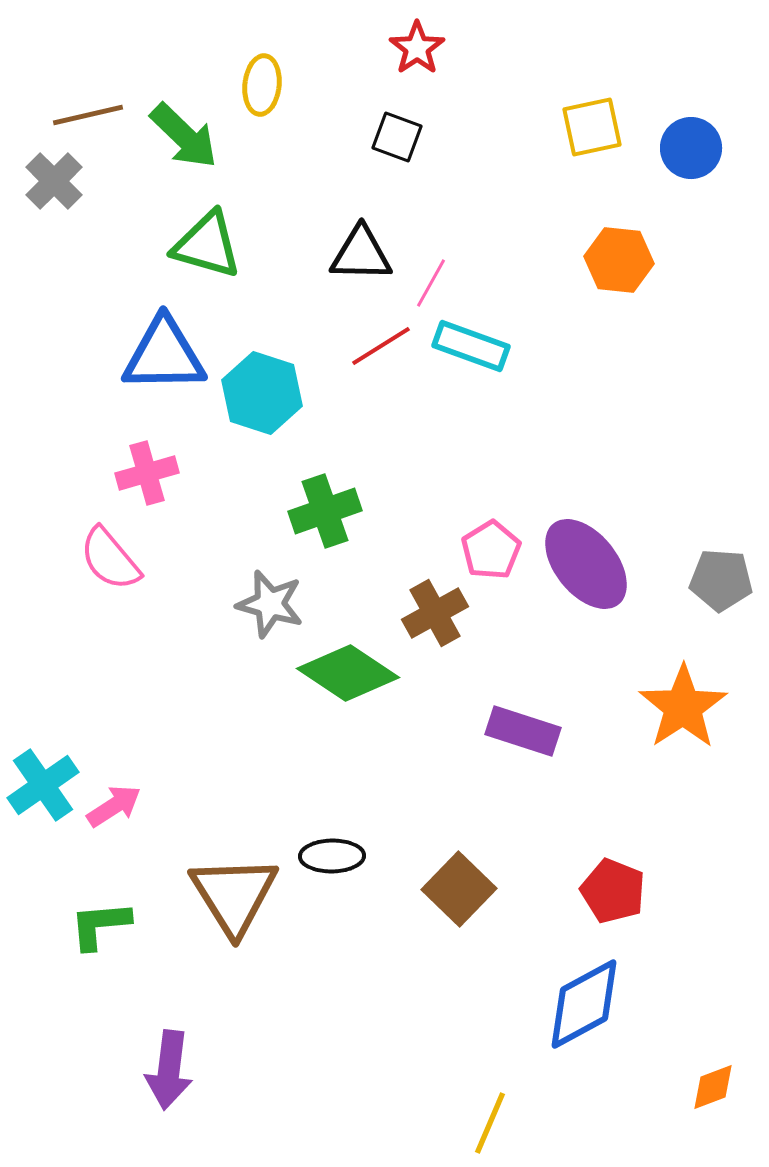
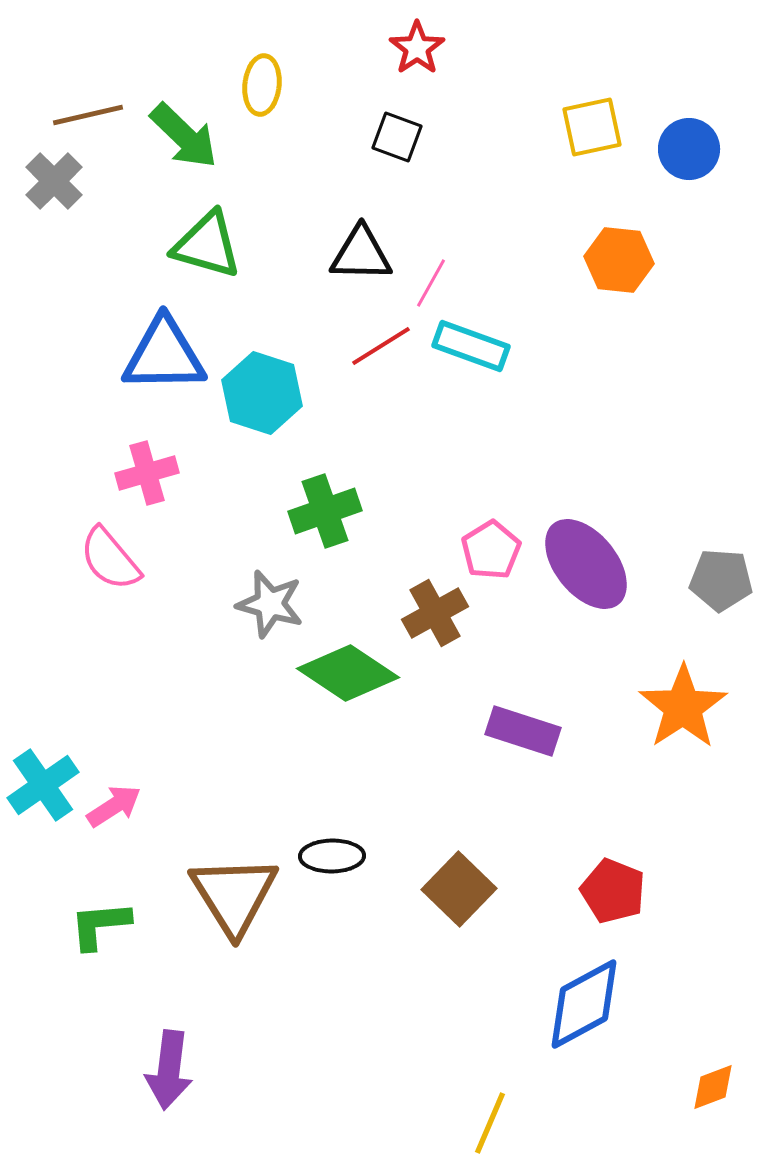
blue circle: moved 2 px left, 1 px down
